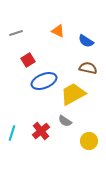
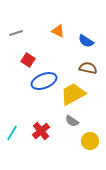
red square: rotated 24 degrees counterclockwise
gray semicircle: moved 7 px right
cyan line: rotated 14 degrees clockwise
yellow circle: moved 1 px right
